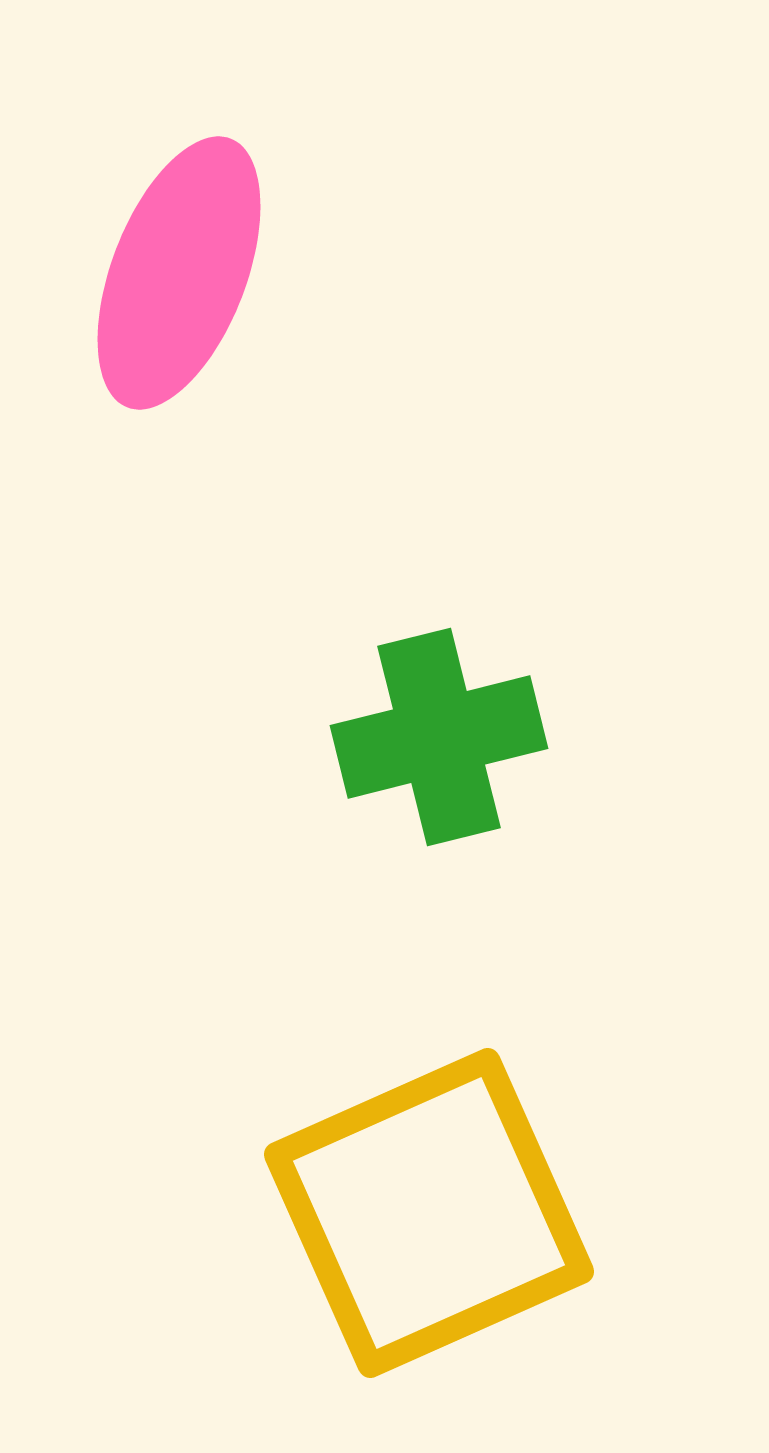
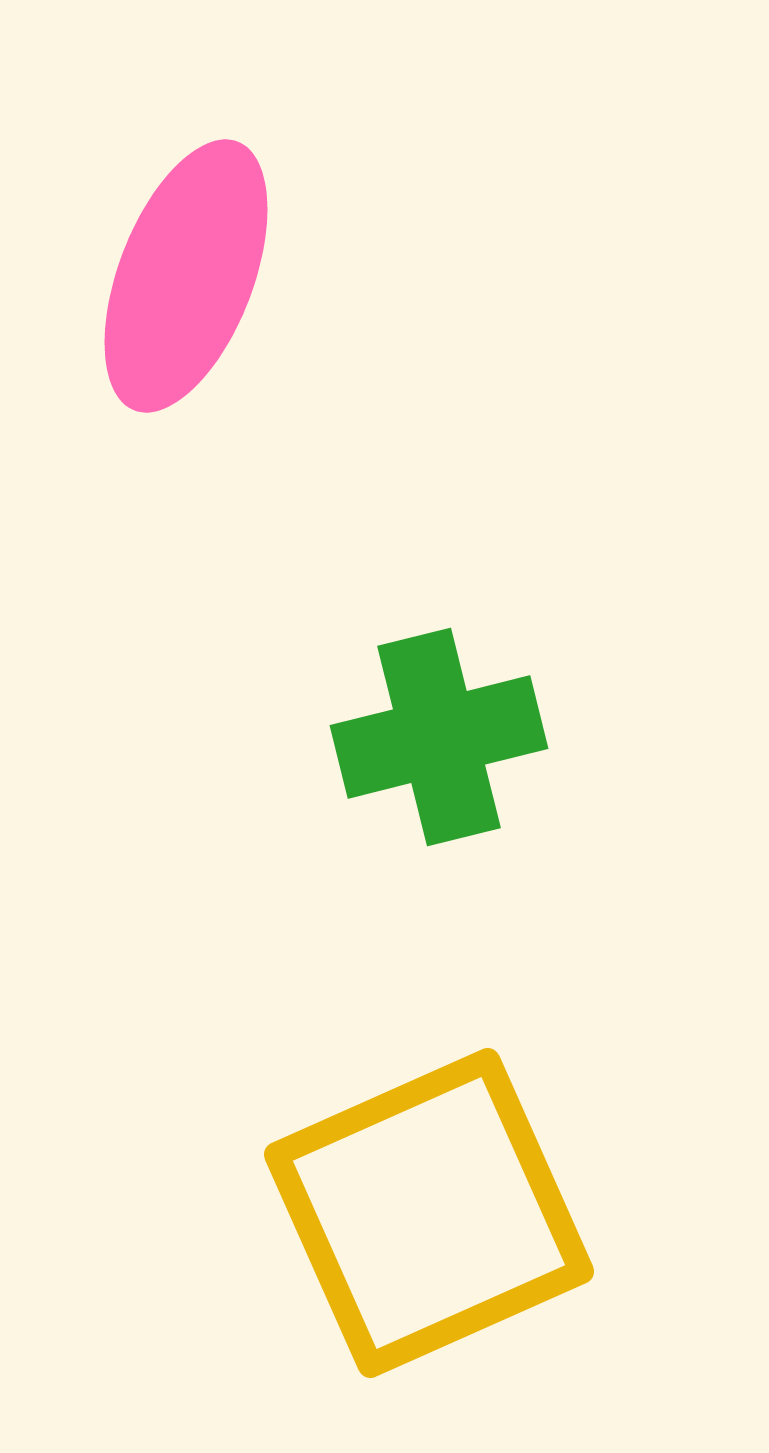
pink ellipse: moved 7 px right, 3 px down
